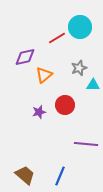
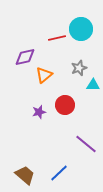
cyan circle: moved 1 px right, 2 px down
red line: rotated 18 degrees clockwise
purple line: rotated 35 degrees clockwise
blue line: moved 1 px left, 3 px up; rotated 24 degrees clockwise
